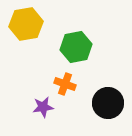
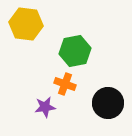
yellow hexagon: rotated 16 degrees clockwise
green hexagon: moved 1 px left, 4 px down
purple star: moved 2 px right
